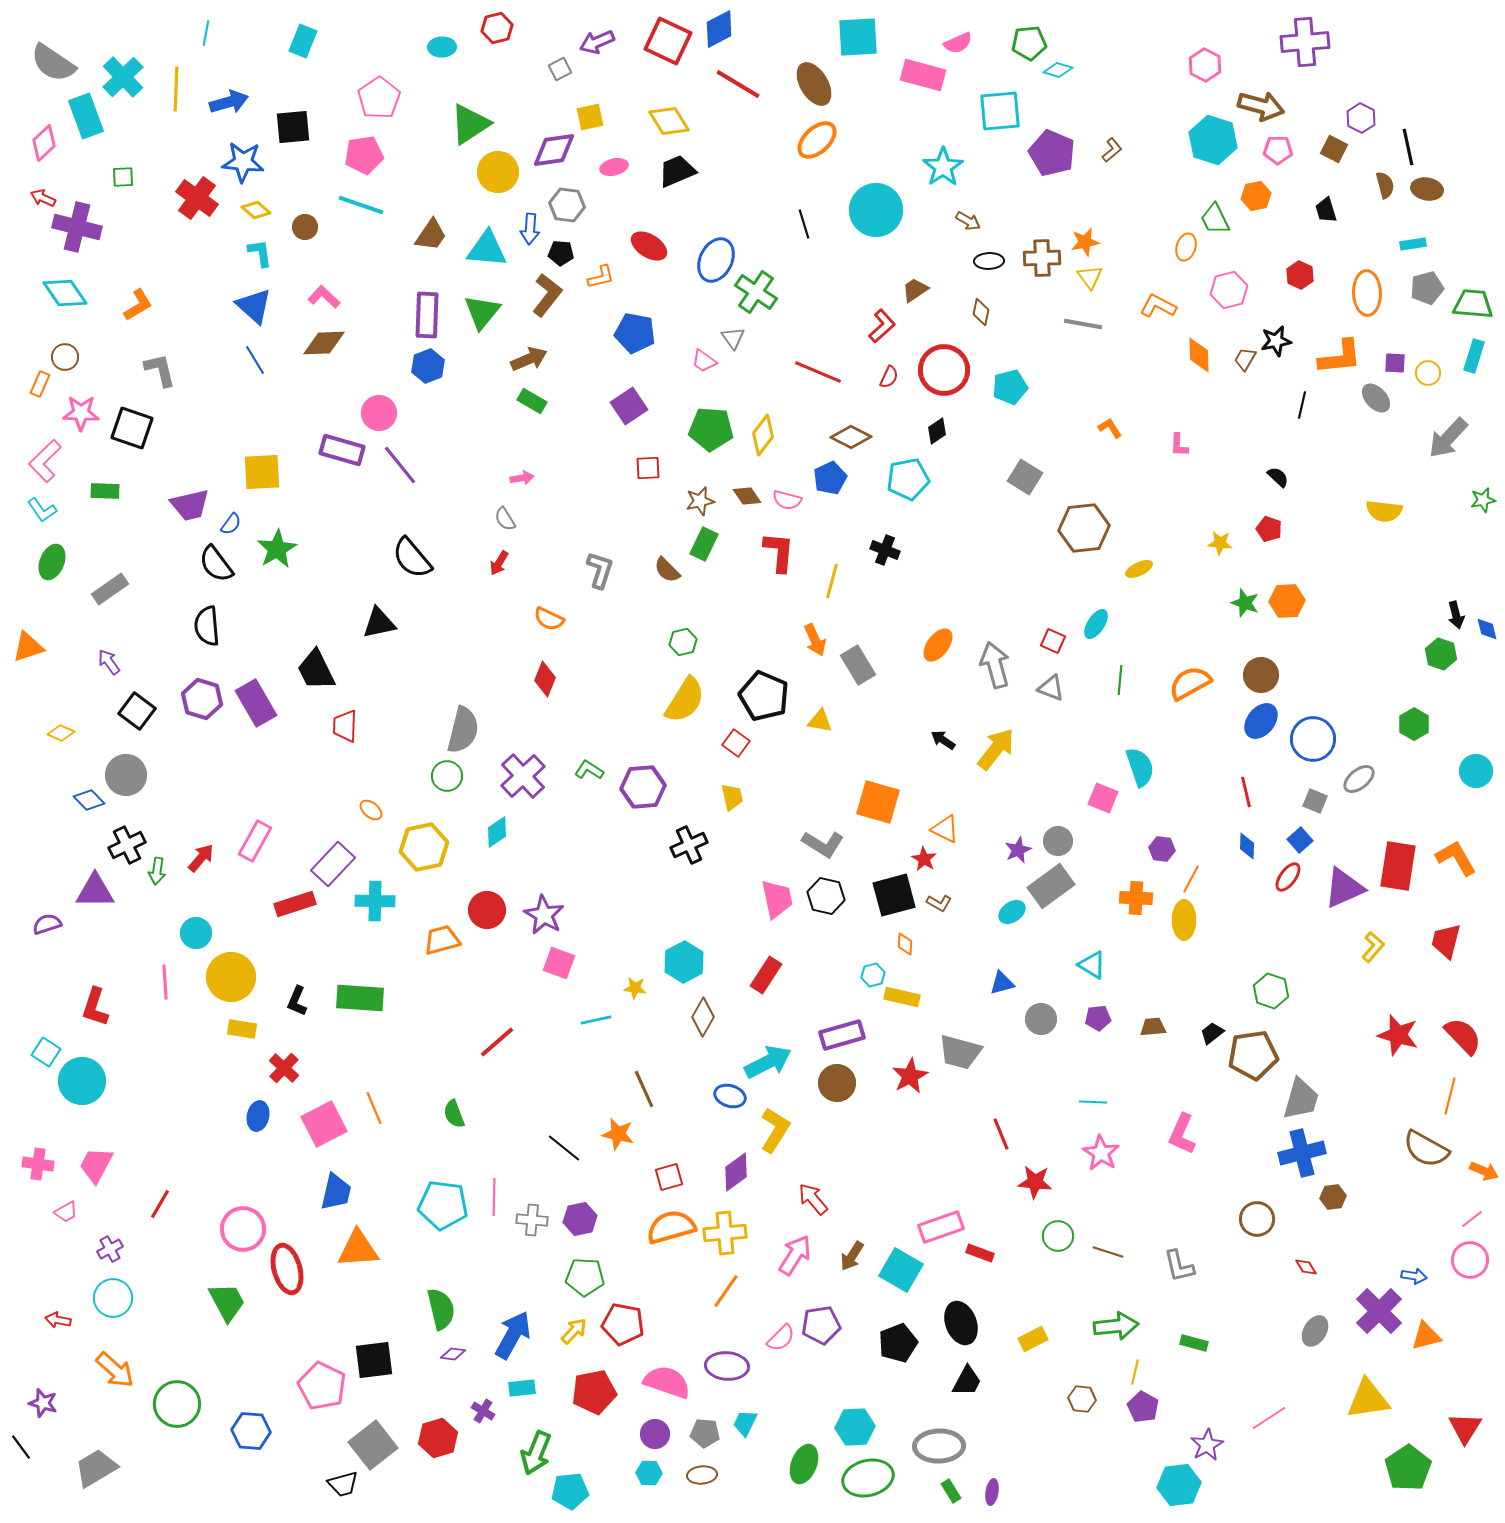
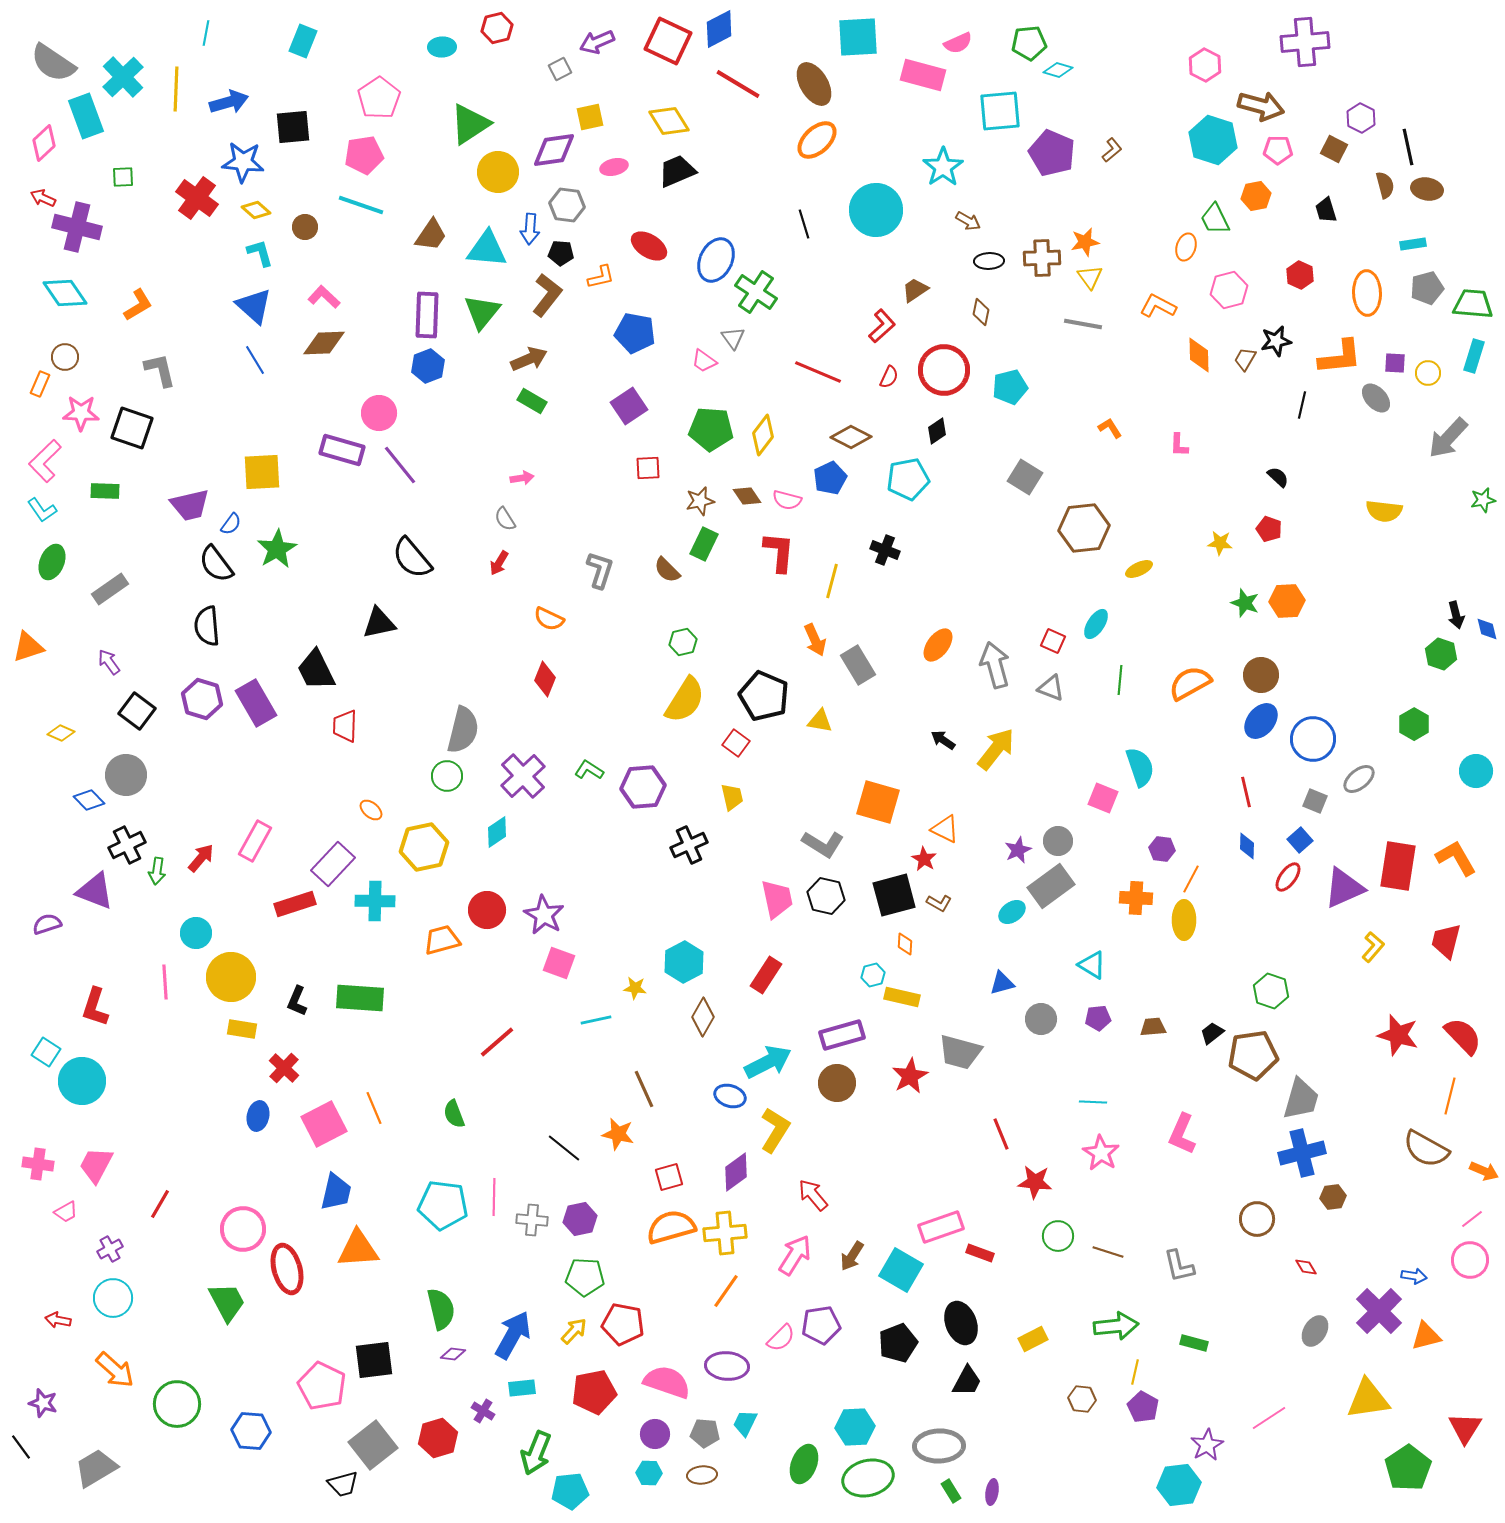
cyan L-shape at (260, 253): rotated 8 degrees counterclockwise
purple triangle at (95, 891): rotated 21 degrees clockwise
red arrow at (813, 1199): moved 4 px up
